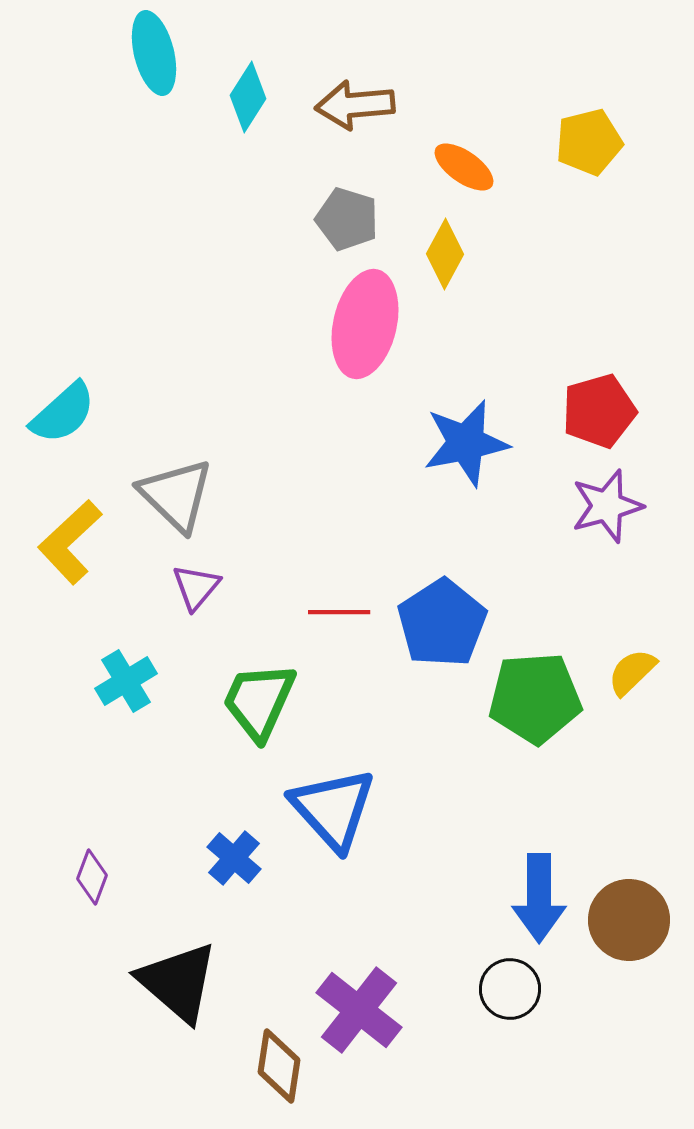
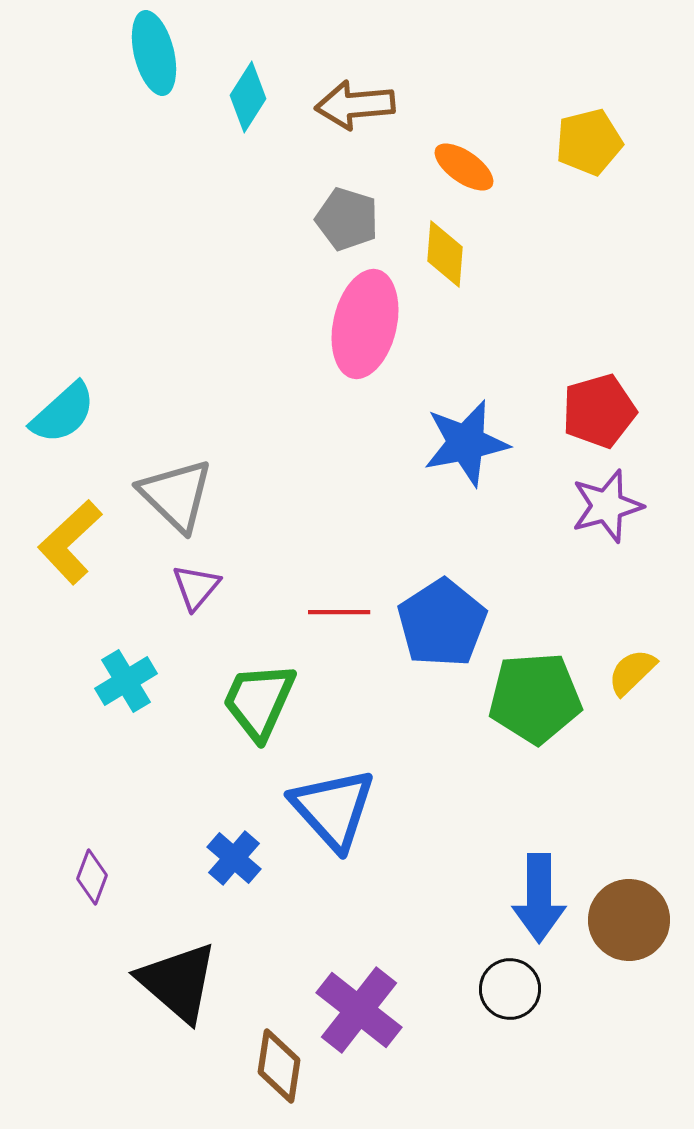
yellow diamond: rotated 24 degrees counterclockwise
